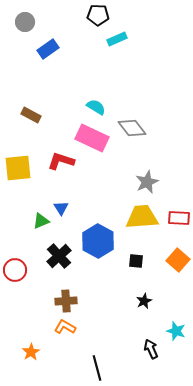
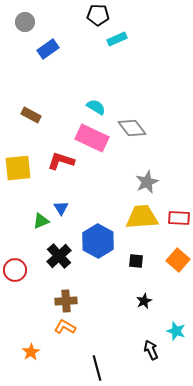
black arrow: moved 1 px down
